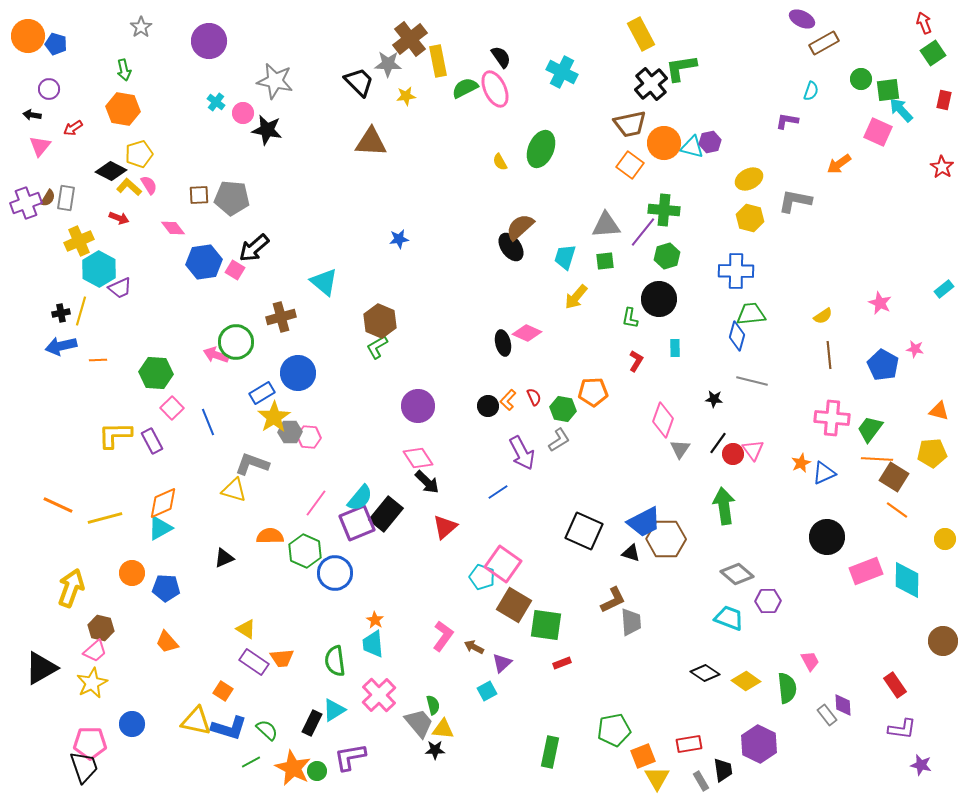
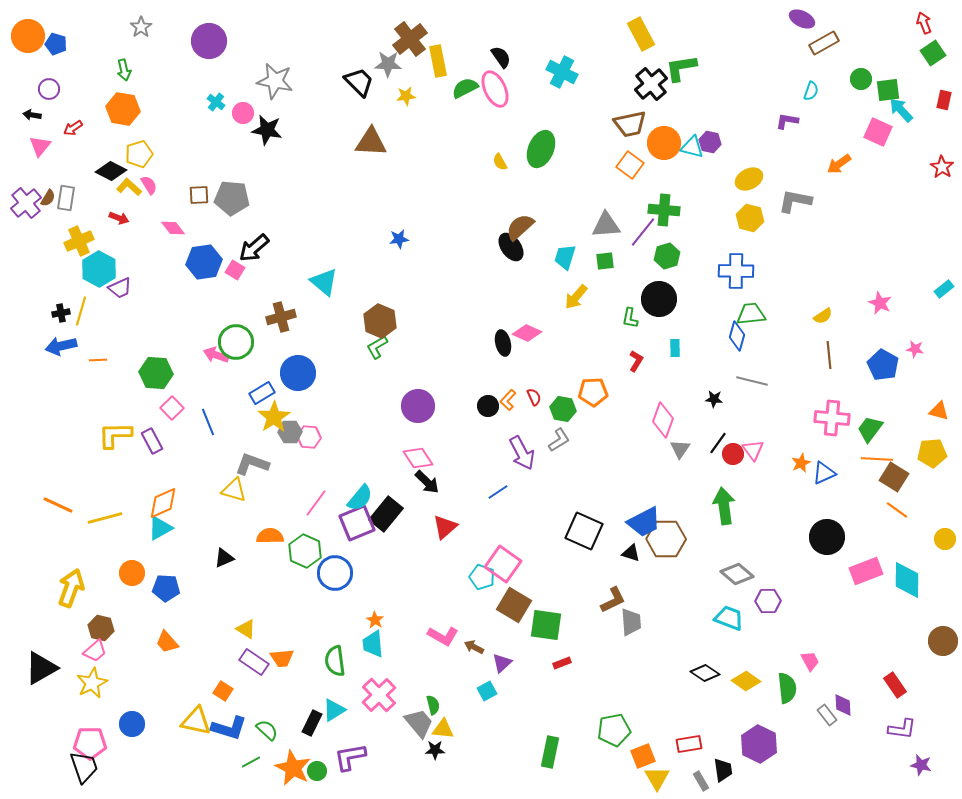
purple hexagon at (710, 142): rotated 25 degrees clockwise
purple cross at (26, 203): rotated 20 degrees counterclockwise
pink L-shape at (443, 636): rotated 84 degrees clockwise
